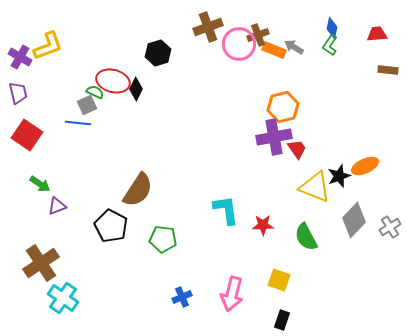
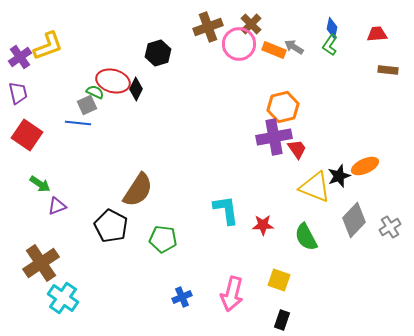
brown cross at (258, 35): moved 7 px left, 11 px up; rotated 25 degrees counterclockwise
purple cross at (20, 57): rotated 25 degrees clockwise
